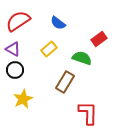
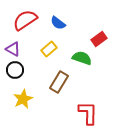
red semicircle: moved 7 px right, 1 px up
brown rectangle: moved 6 px left
